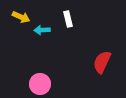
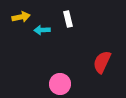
yellow arrow: rotated 36 degrees counterclockwise
pink circle: moved 20 px right
